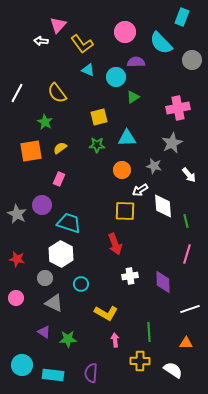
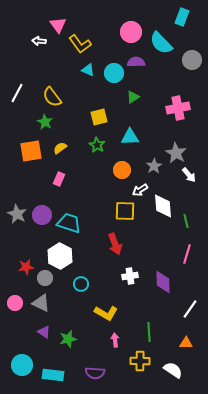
pink triangle at (58, 25): rotated 18 degrees counterclockwise
pink circle at (125, 32): moved 6 px right
white arrow at (41, 41): moved 2 px left
yellow L-shape at (82, 44): moved 2 px left
cyan circle at (116, 77): moved 2 px left, 4 px up
yellow semicircle at (57, 93): moved 5 px left, 4 px down
cyan triangle at (127, 138): moved 3 px right, 1 px up
gray star at (172, 143): moved 4 px right, 10 px down; rotated 15 degrees counterclockwise
green star at (97, 145): rotated 28 degrees clockwise
gray star at (154, 166): rotated 28 degrees clockwise
purple circle at (42, 205): moved 10 px down
white hexagon at (61, 254): moved 1 px left, 2 px down
red star at (17, 259): moved 9 px right, 8 px down; rotated 21 degrees counterclockwise
pink circle at (16, 298): moved 1 px left, 5 px down
gray triangle at (54, 303): moved 13 px left
white line at (190, 309): rotated 36 degrees counterclockwise
green star at (68, 339): rotated 12 degrees counterclockwise
purple semicircle at (91, 373): moved 4 px right; rotated 90 degrees counterclockwise
